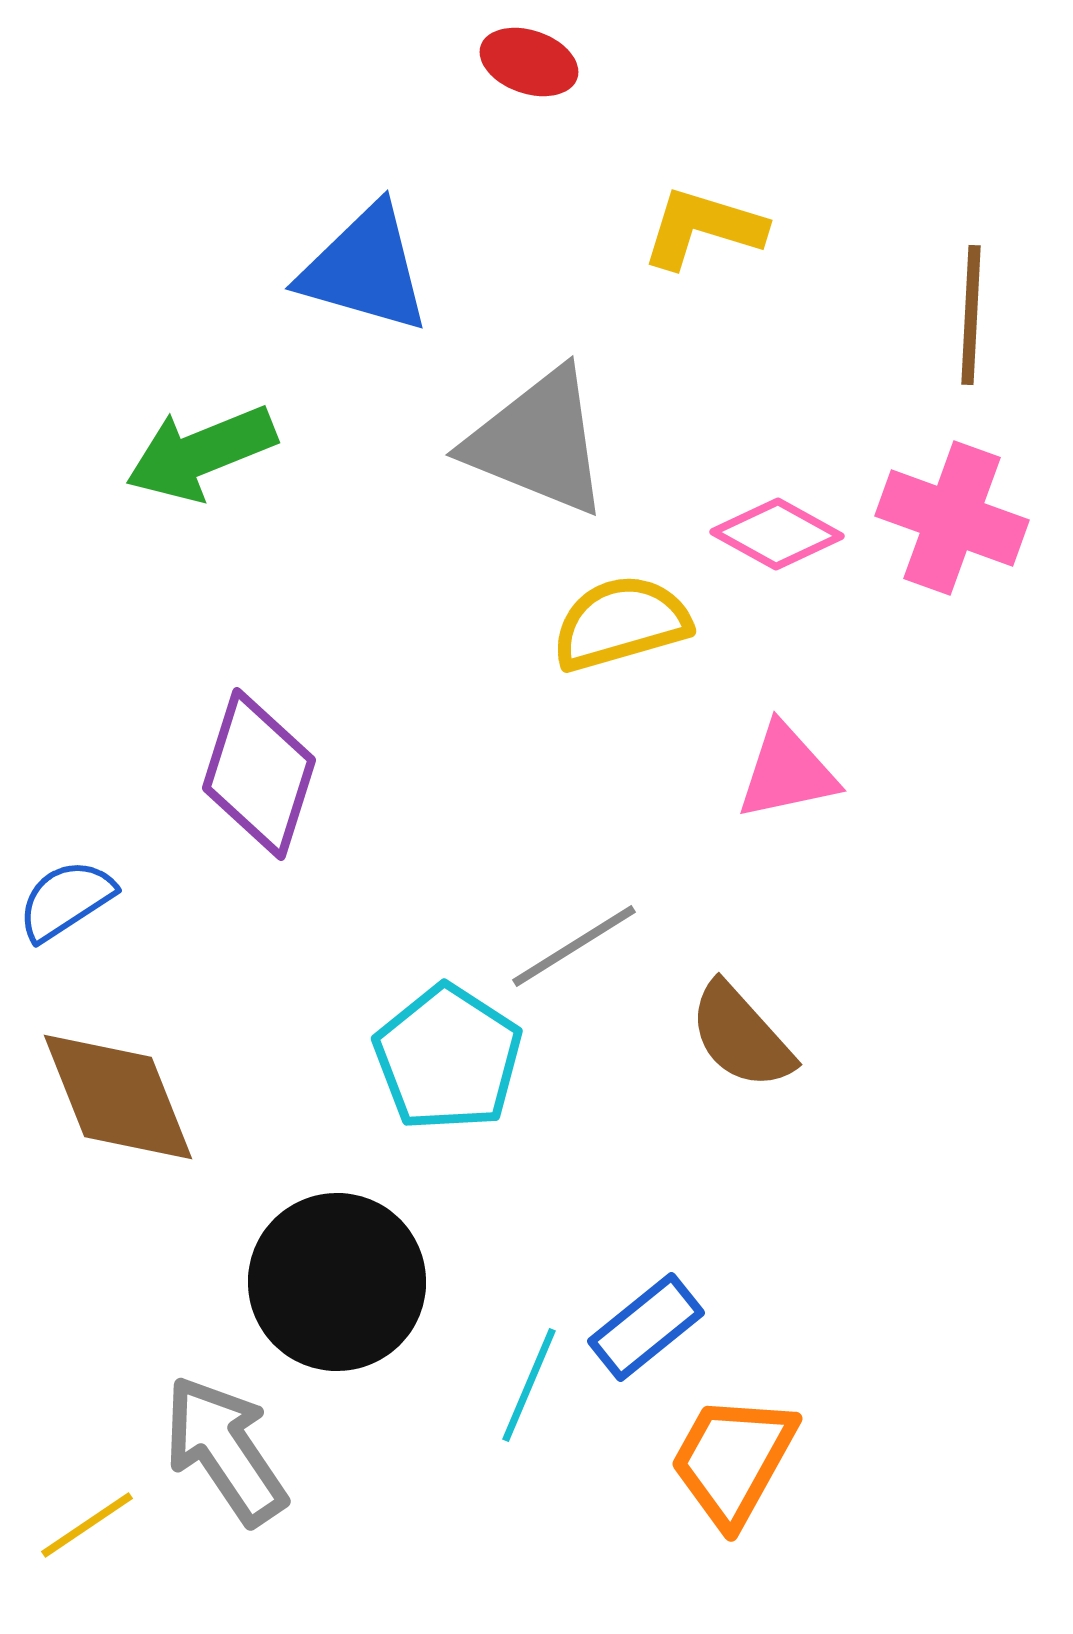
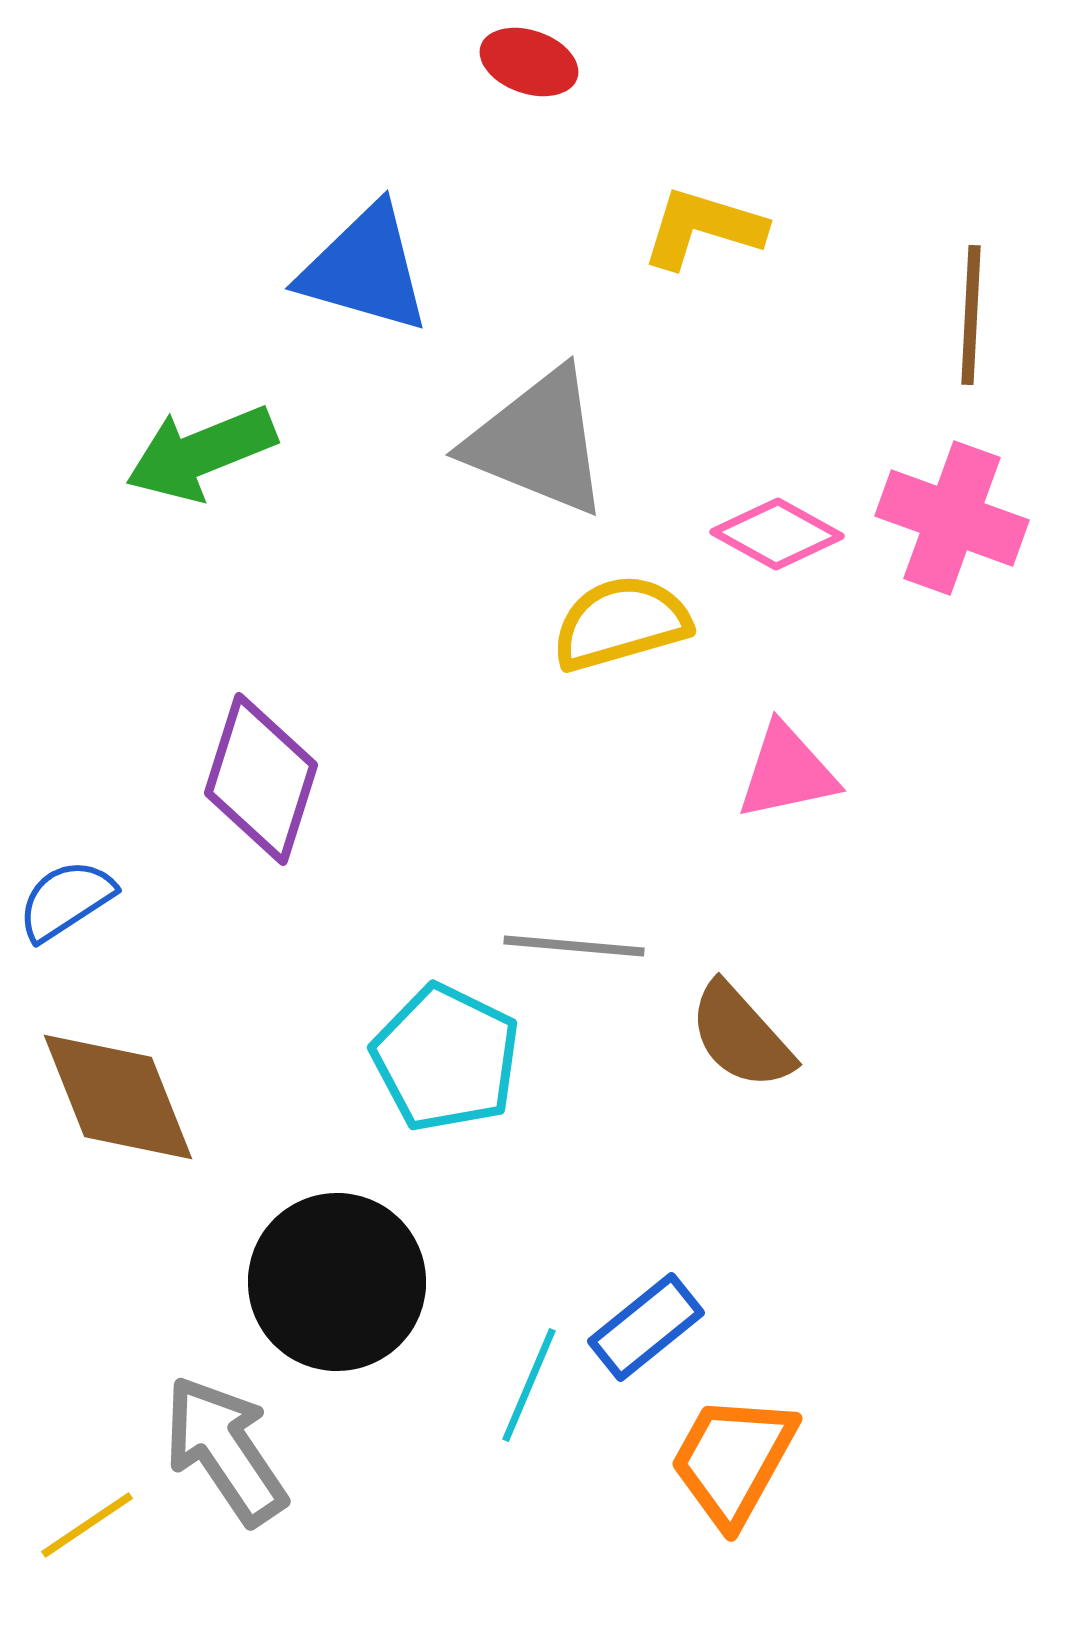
purple diamond: moved 2 px right, 5 px down
gray line: rotated 37 degrees clockwise
cyan pentagon: moved 2 px left; rotated 7 degrees counterclockwise
